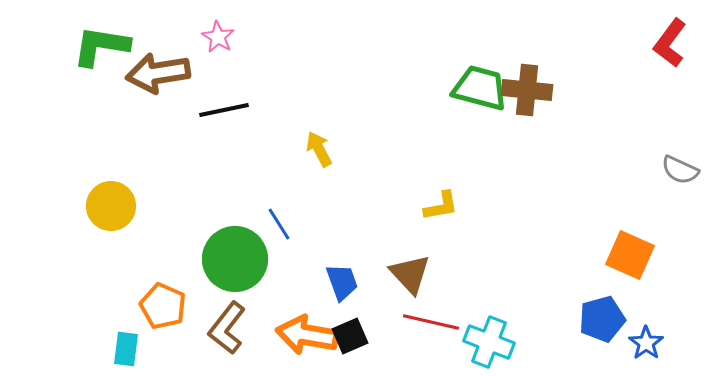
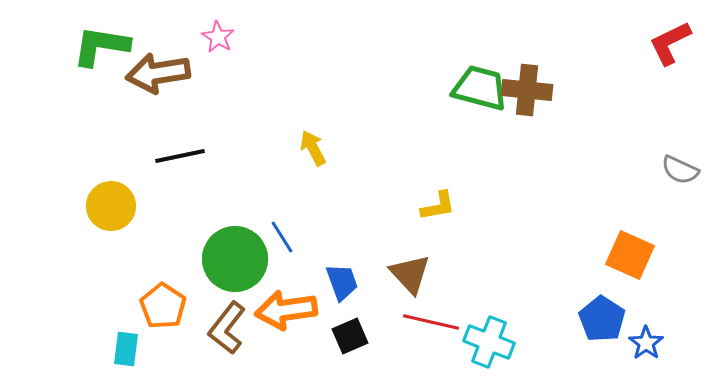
red L-shape: rotated 27 degrees clockwise
black line: moved 44 px left, 46 px down
yellow arrow: moved 6 px left, 1 px up
yellow L-shape: moved 3 px left
blue line: moved 3 px right, 13 px down
orange pentagon: rotated 9 degrees clockwise
blue pentagon: rotated 24 degrees counterclockwise
orange arrow: moved 21 px left, 25 px up; rotated 18 degrees counterclockwise
